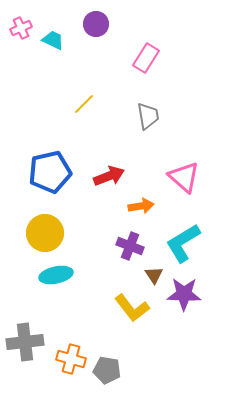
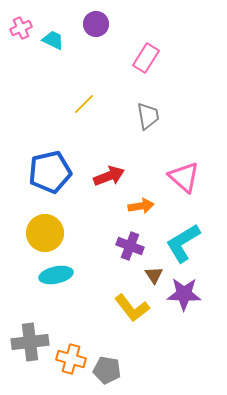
gray cross: moved 5 px right
